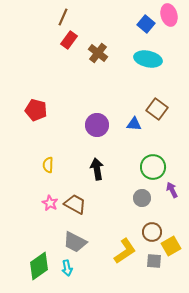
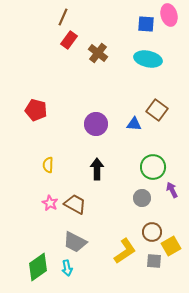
blue square: rotated 36 degrees counterclockwise
brown square: moved 1 px down
purple circle: moved 1 px left, 1 px up
black arrow: rotated 10 degrees clockwise
green diamond: moved 1 px left, 1 px down
